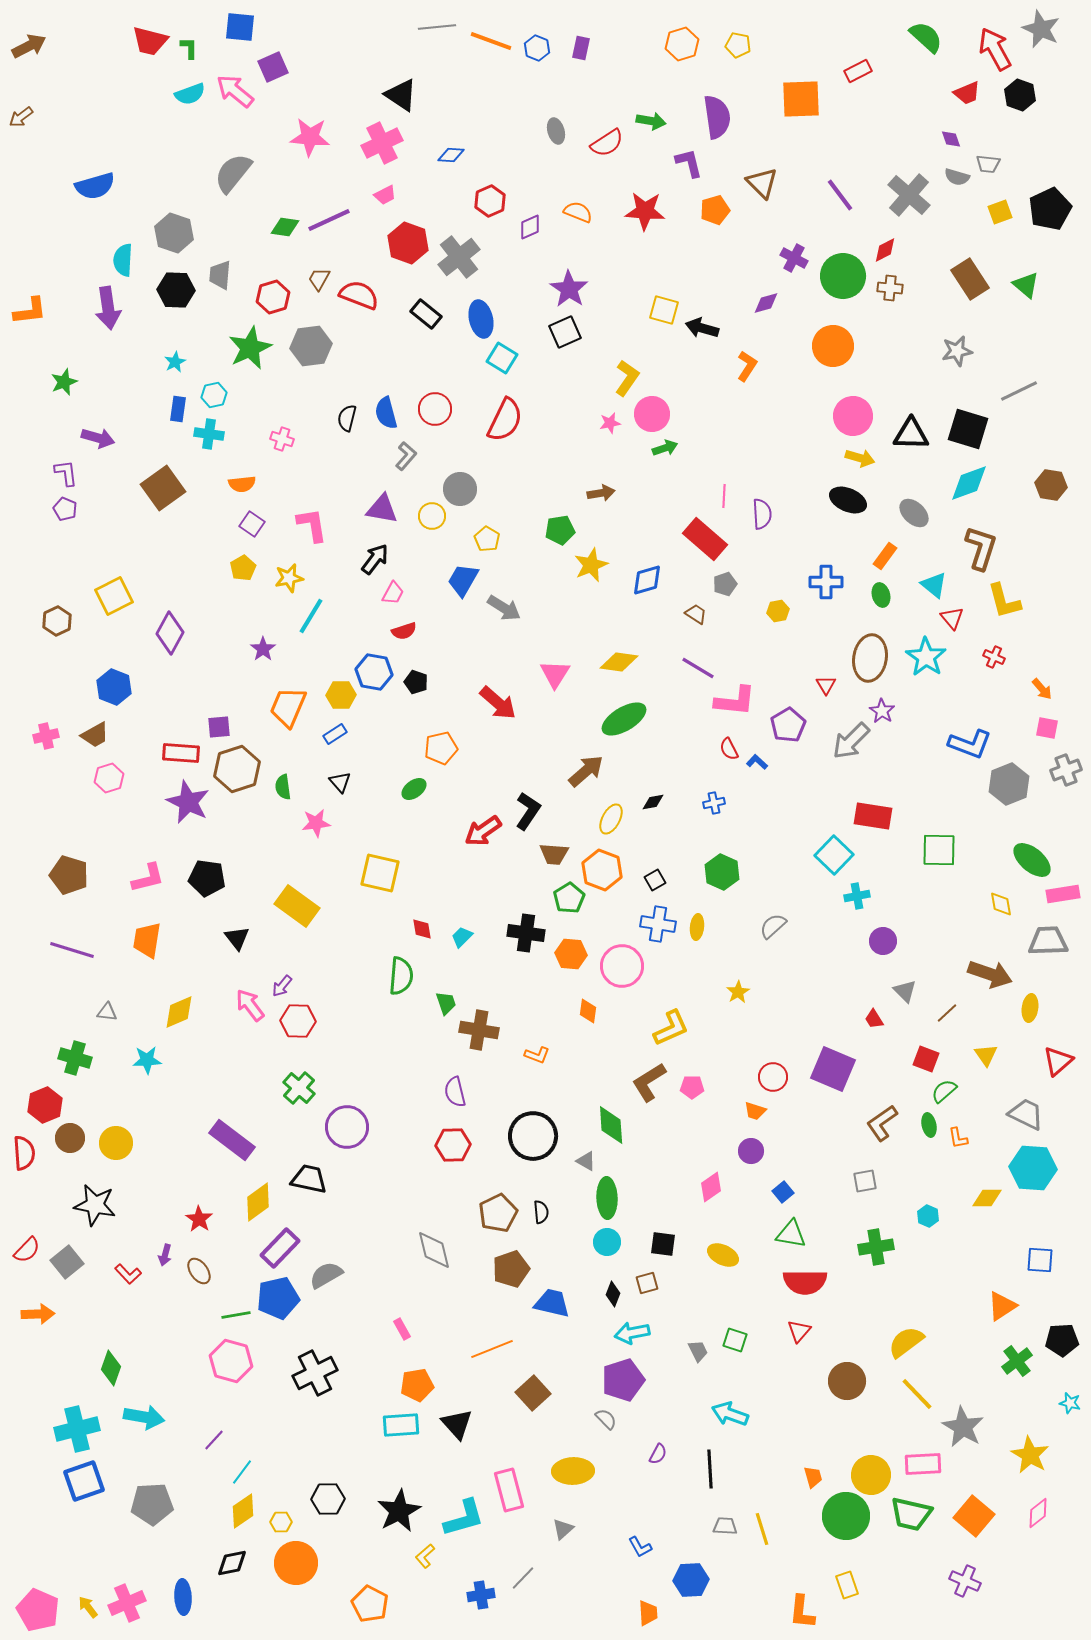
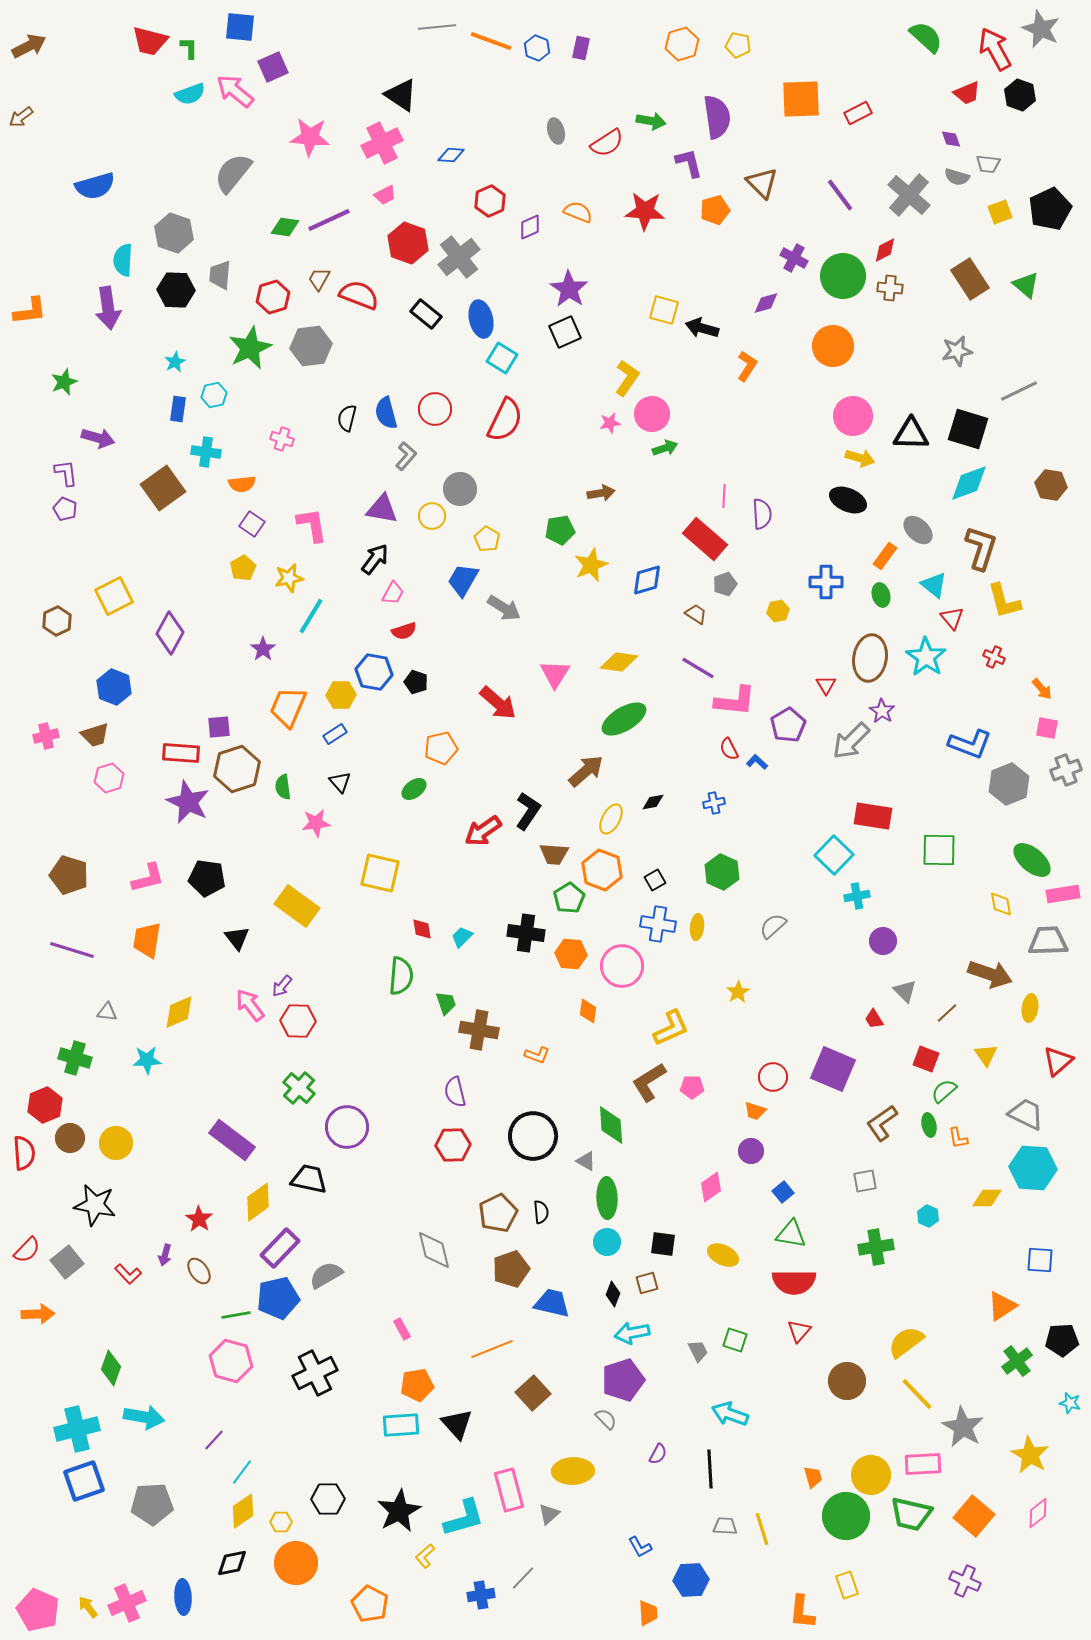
red rectangle at (858, 71): moved 42 px down
cyan cross at (209, 434): moved 3 px left, 18 px down
gray ellipse at (914, 513): moved 4 px right, 17 px down
brown trapezoid at (95, 735): rotated 12 degrees clockwise
red semicircle at (805, 1282): moved 11 px left
gray triangle at (563, 1529): moved 14 px left, 15 px up
